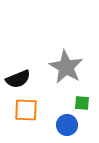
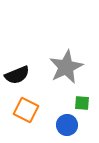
gray star: rotated 16 degrees clockwise
black semicircle: moved 1 px left, 4 px up
orange square: rotated 25 degrees clockwise
